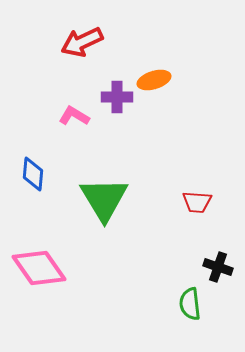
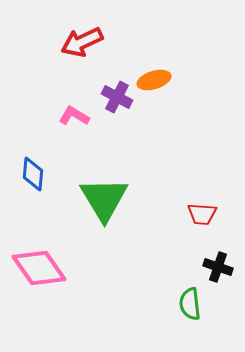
purple cross: rotated 28 degrees clockwise
red trapezoid: moved 5 px right, 12 px down
